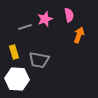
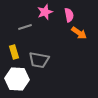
pink star: moved 7 px up
orange arrow: moved 2 px up; rotated 105 degrees clockwise
